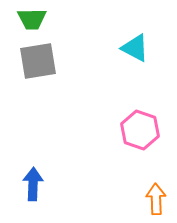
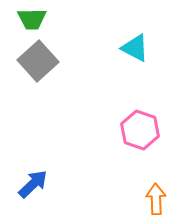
gray square: rotated 33 degrees counterclockwise
blue arrow: rotated 44 degrees clockwise
